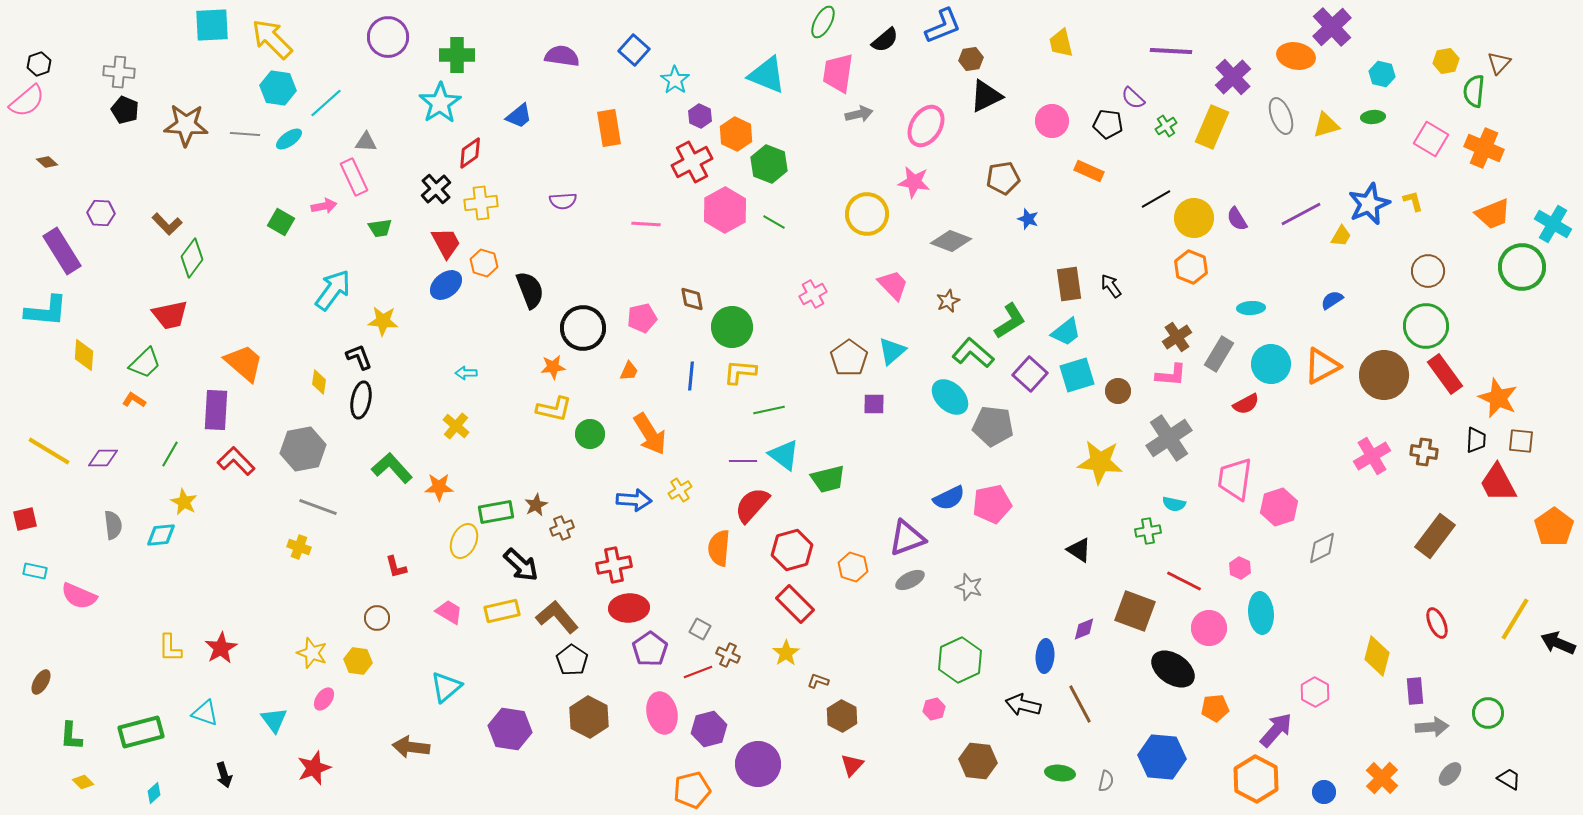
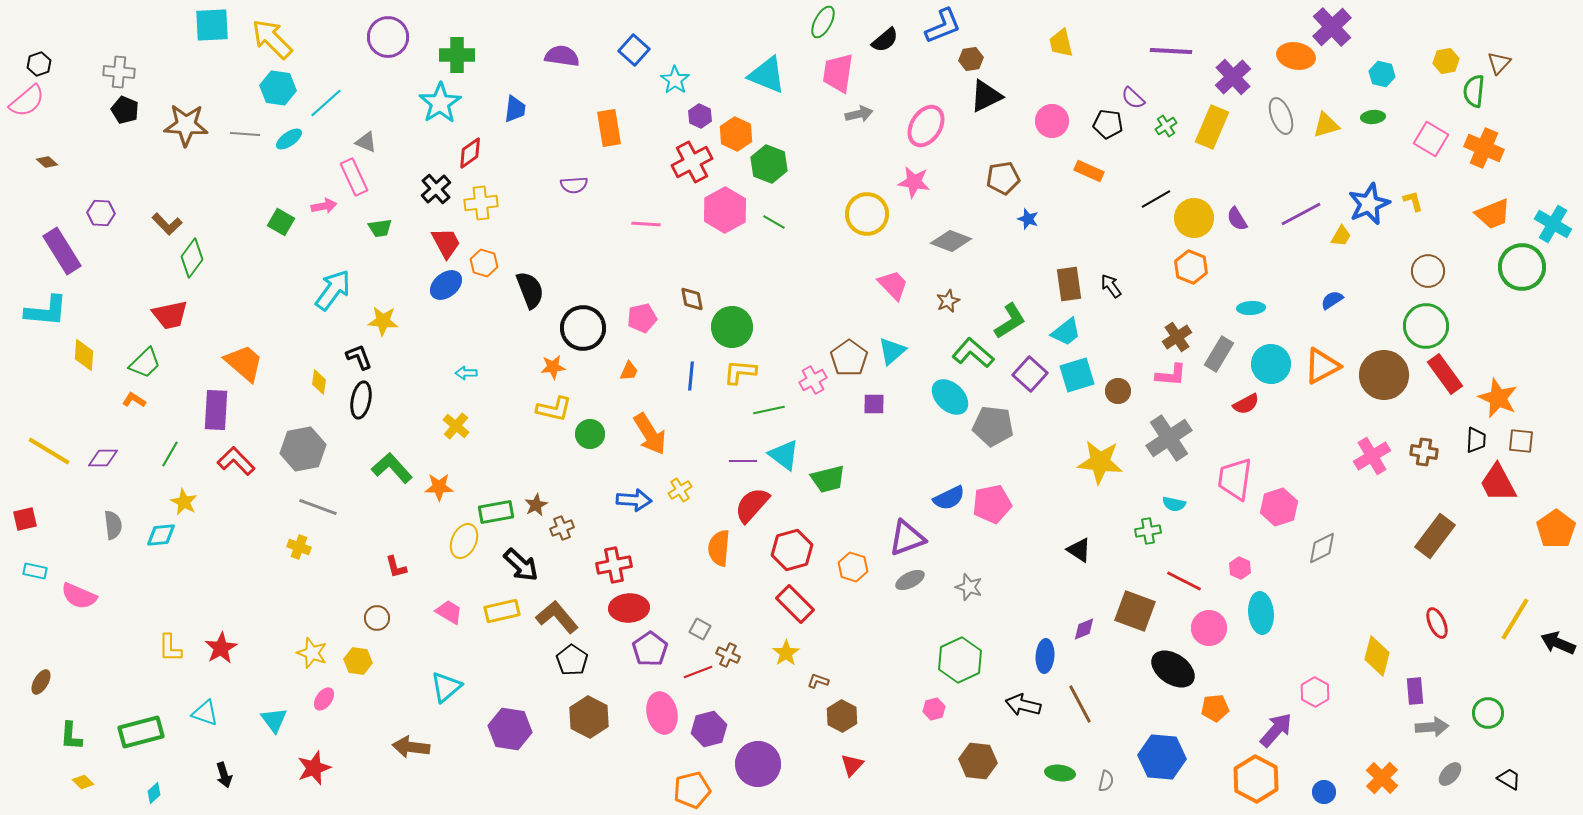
blue trapezoid at (519, 116): moved 4 px left, 7 px up; rotated 44 degrees counterclockwise
gray triangle at (366, 142): rotated 20 degrees clockwise
purple semicircle at (563, 201): moved 11 px right, 16 px up
pink cross at (813, 294): moved 86 px down
orange pentagon at (1554, 527): moved 2 px right, 2 px down
